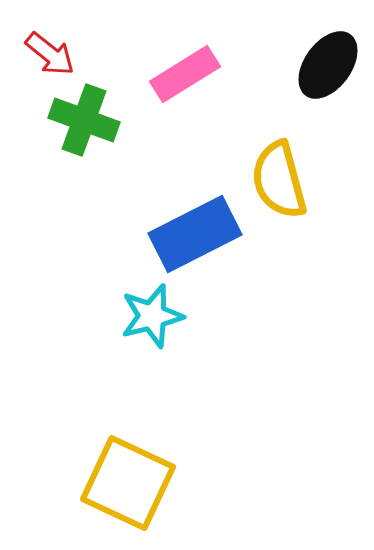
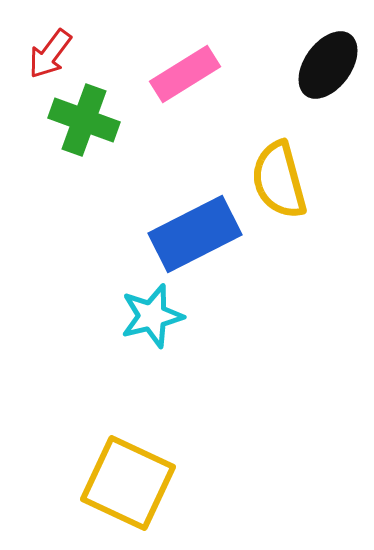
red arrow: rotated 88 degrees clockwise
